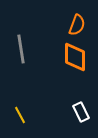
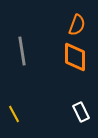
gray line: moved 1 px right, 2 px down
yellow line: moved 6 px left, 1 px up
